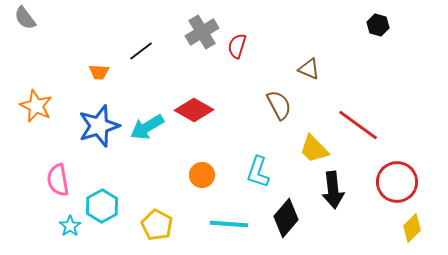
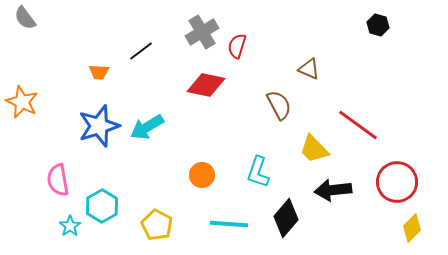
orange star: moved 14 px left, 4 px up
red diamond: moved 12 px right, 25 px up; rotated 18 degrees counterclockwise
black arrow: rotated 90 degrees clockwise
